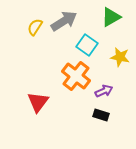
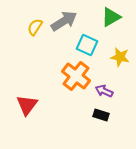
cyan square: rotated 10 degrees counterclockwise
purple arrow: rotated 132 degrees counterclockwise
red triangle: moved 11 px left, 3 px down
